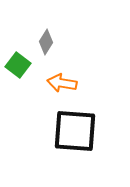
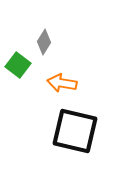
gray diamond: moved 2 px left
black square: rotated 9 degrees clockwise
